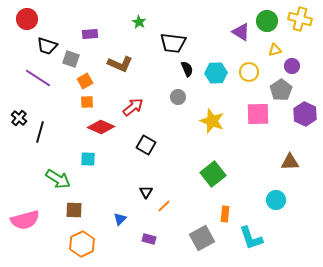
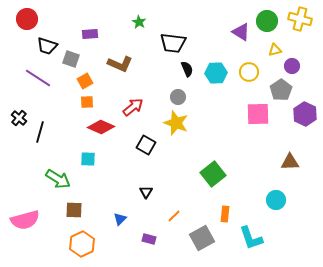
yellow star at (212, 121): moved 36 px left, 2 px down
orange line at (164, 206): moved 10 px right, 10 px down
